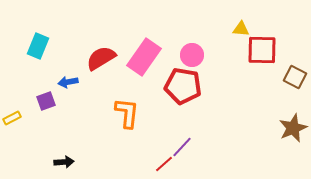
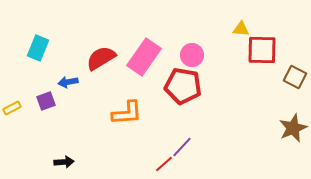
cyan rectangle: moved 2 px down
orange L-shape: rotated 80 degrees clockwise
yellow rectangle: moved 10 px up
